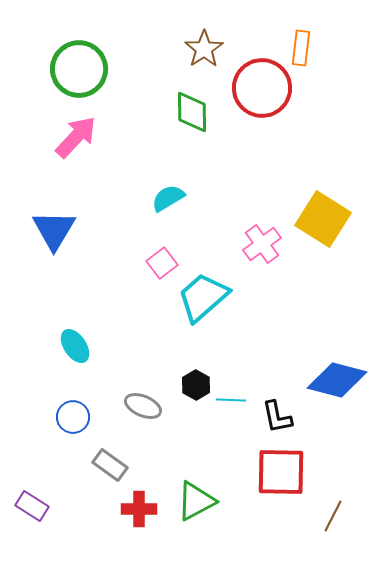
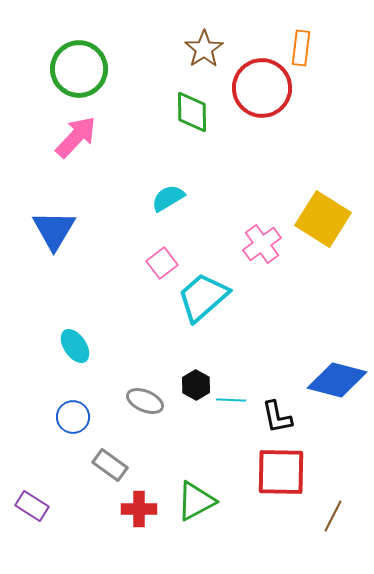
gray ellipse: moved 2 px right, 5 px up
